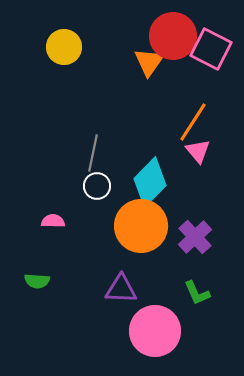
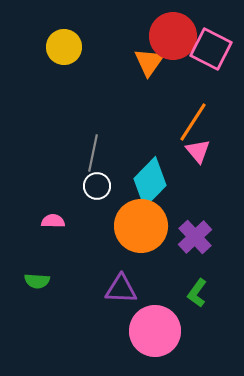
green L-shape: rotated 60 degrees clockwise
